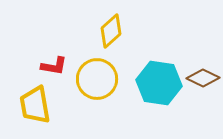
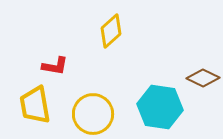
red L-shape: moved 1 px right
yellow circle: moved 4 px left, 35 px down
cyan hexagon: moved 1 px right, 24 px down
